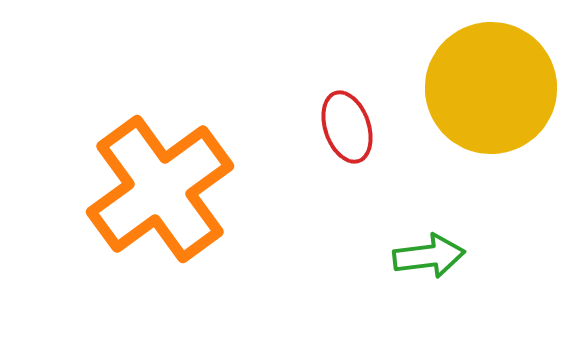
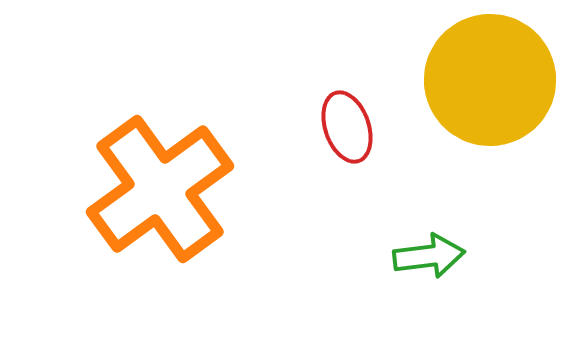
yellow circle: moved 1 px left, 8 px up
